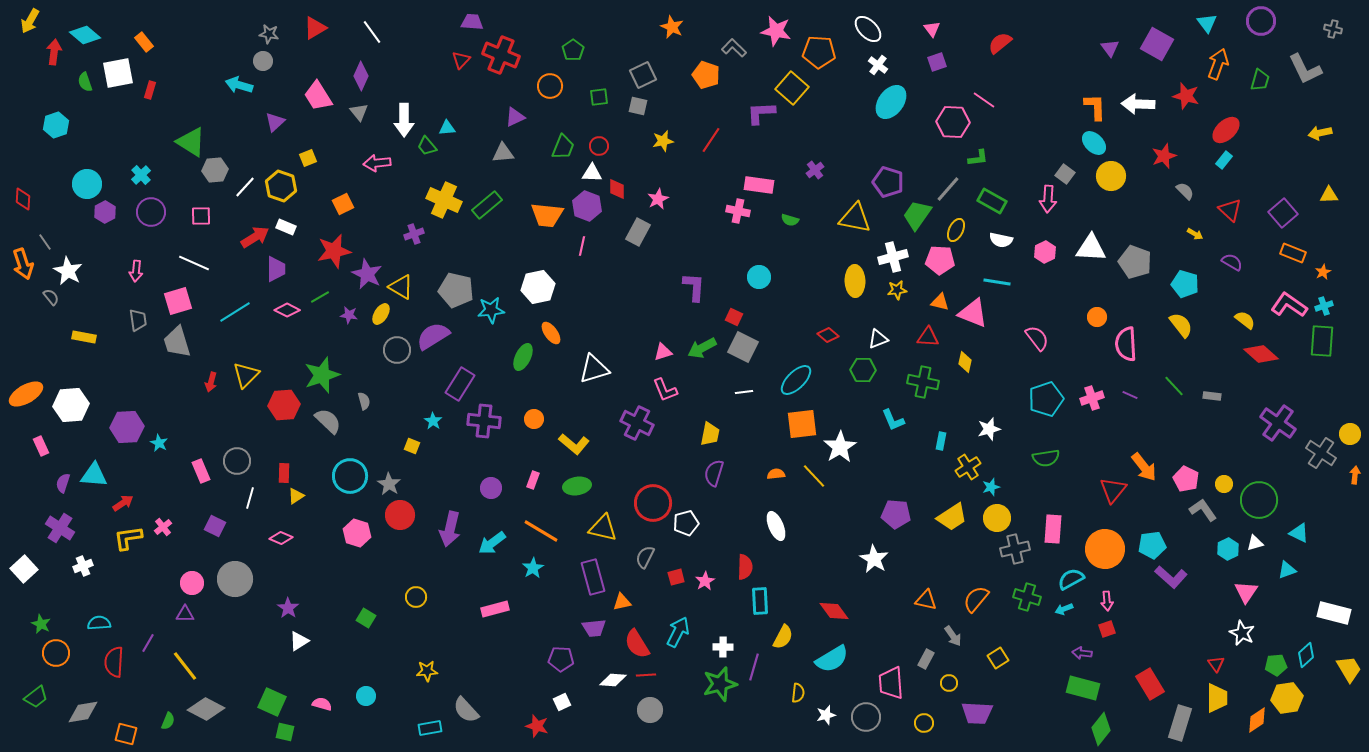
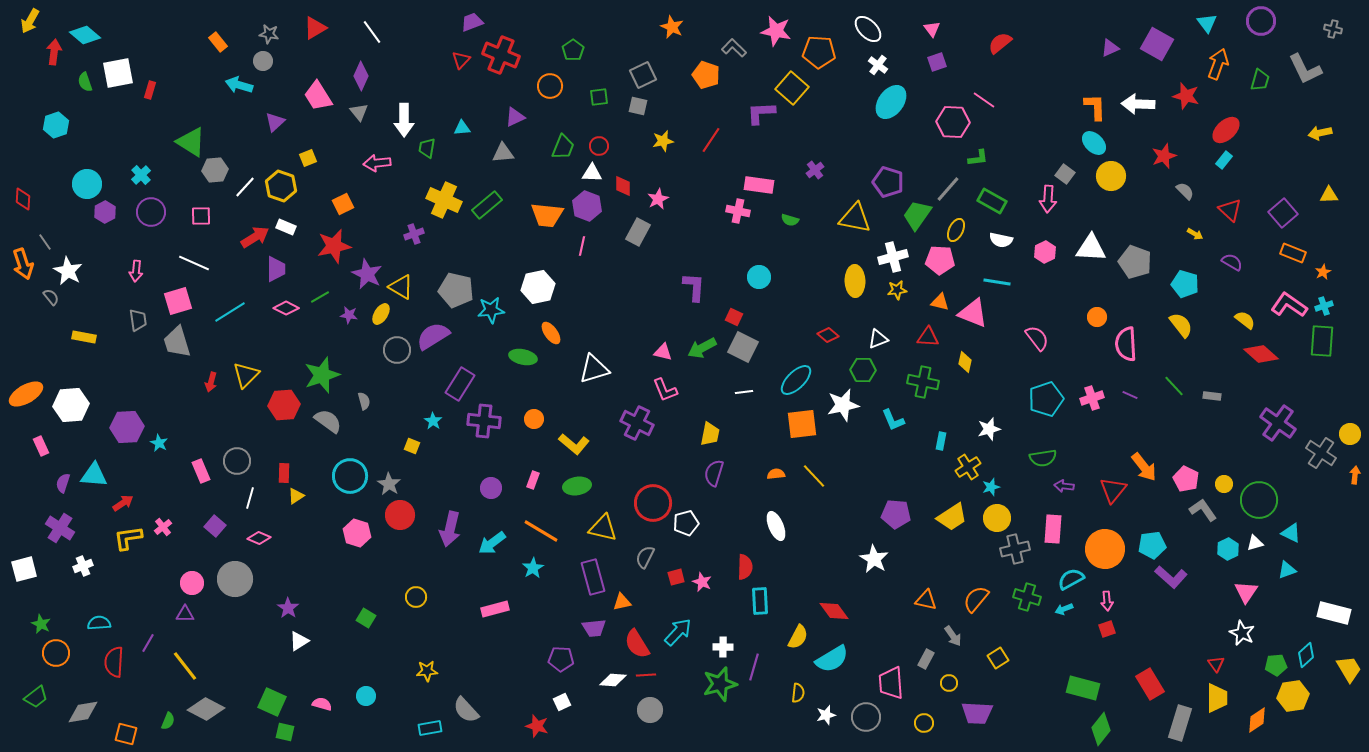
purple trapezoid at (472, 22): rotated 25 degrees counterclockwise
orange rectangle at (144, 42): moved 74 px right
purple triangle at (1110, 48): rotated 42 degrees clockwise
cyan triangle at (447, 128): moved 15 px right
green trapezoid at (427, 146): moved 2 px down; rotated 50 degrees clockwise
red diamond at (617, 189): moved 6 px right, 3 px up
red star at (334, 251): moved 5 px up
pink diamond at (287, 310): moved 1 px left, 2 px up
cyan line at (235, 312): moved 5 px left
pink triangle at (663, 352): rotated 30 degrees clockwise
green ellipse at (523, 357): rotated 76 degrees clockwise
gray semicircle at (328, 421): rotated 8 degrees counterclockwise
white star at (840, 447): moved 3 px right, 42 px up; rotated 20 degrees clockwise
green semicircle at (1046, 458): moved 3 px left
purple square at (215, 526): rotated 15 degrees clockwise
cyan triangle at (1299, 533): moved 8 px left
pink diamond at (281, 538): moved 22 px left
white square at (24, 569): rotated 28 degrees clockwise
pink star at (705, 581): moved 3 px left, 1 px down; rotated 18 degrees counterclockwise
cyan arrow at (678, 632): rotated 16 degrees clockwise
yellow semicircle at (783, 637): moved 15 px right
purple arrow at (1082, 653): moved 18 px left, 167 px up
yellow hexagon at (1287, 698): moved 6 px right, 2 px up
